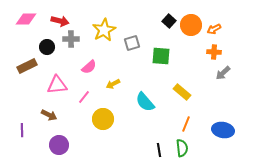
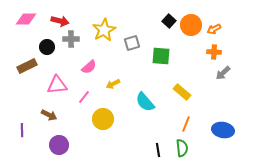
black line: moved 1 px left
